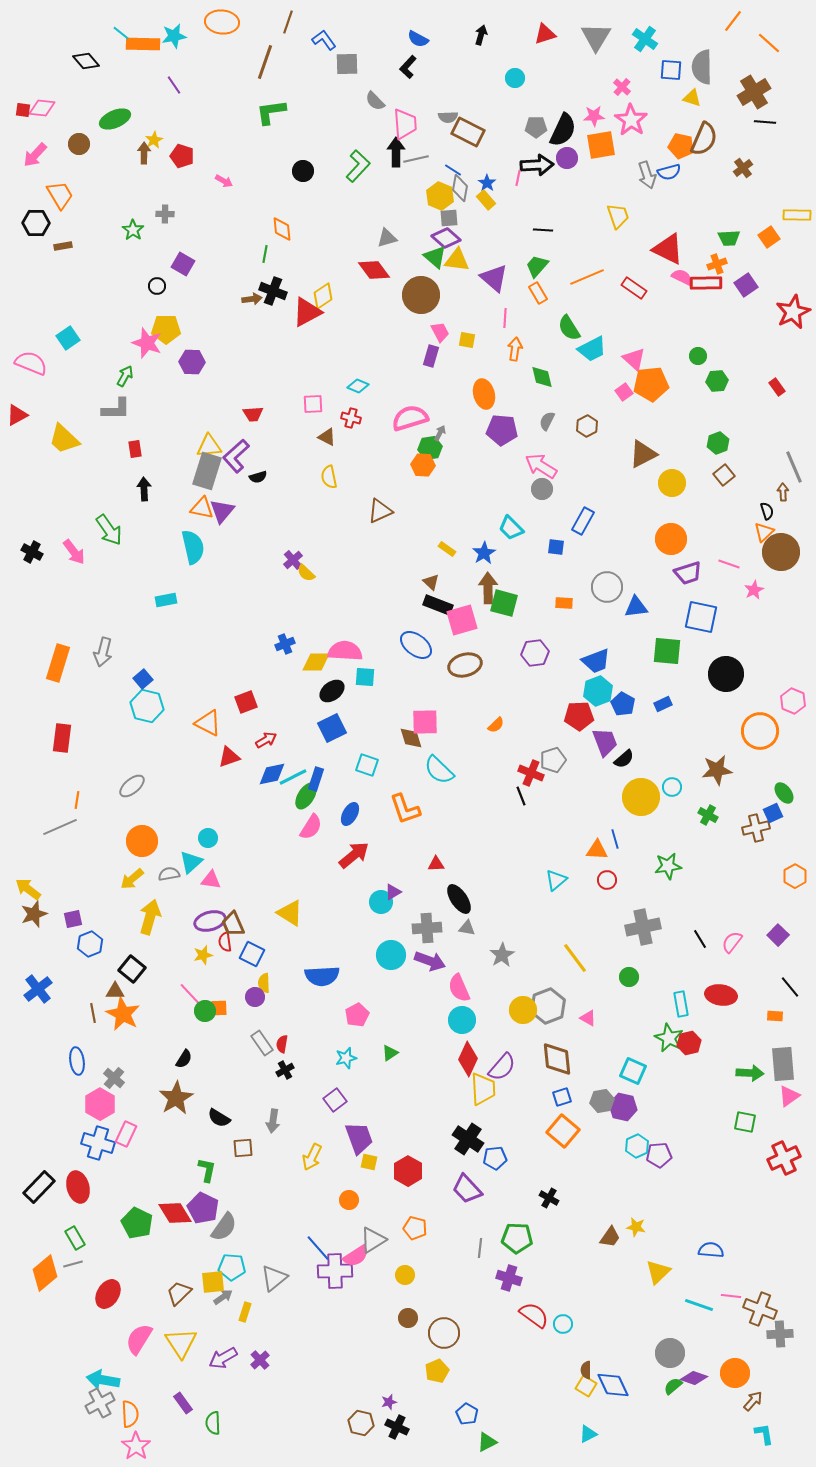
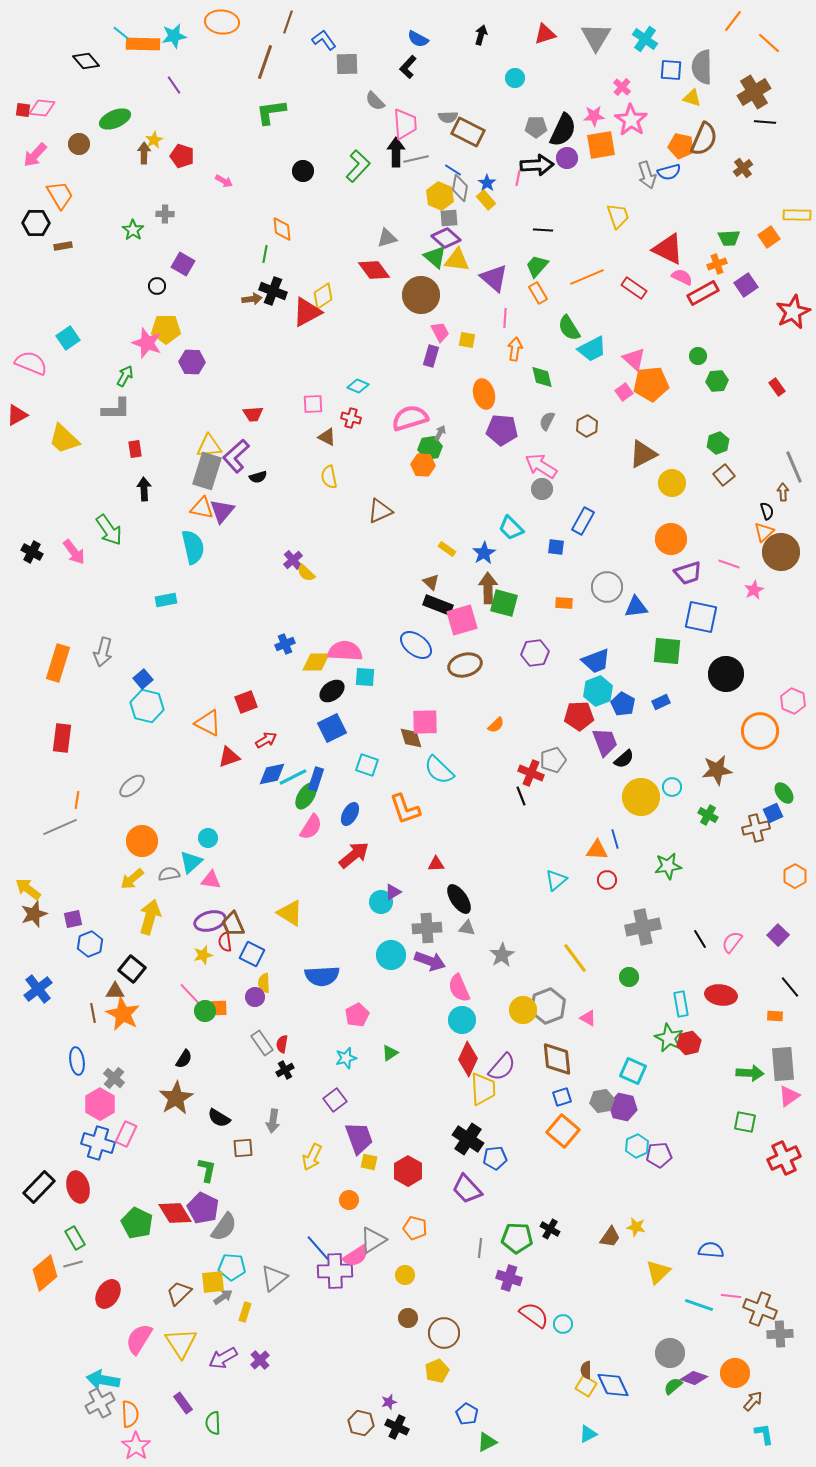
red rectangle at (706, 283): moved 3 px left, 10 px down; rotated 28 degrees counterclockwise
blue rectangle at (663, 704): moved 2 px left, 2 px up
black cross at (549, 1198): moved 1 px right, 31 px down
